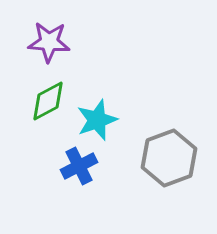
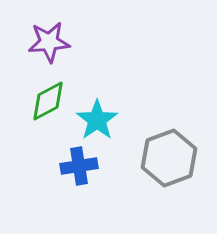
purple star: rotated 9 degrees counterclockwise
cyan star: rotated 15 degrees counterclockwise
blue cross: rotated 18 degrees clockwise
